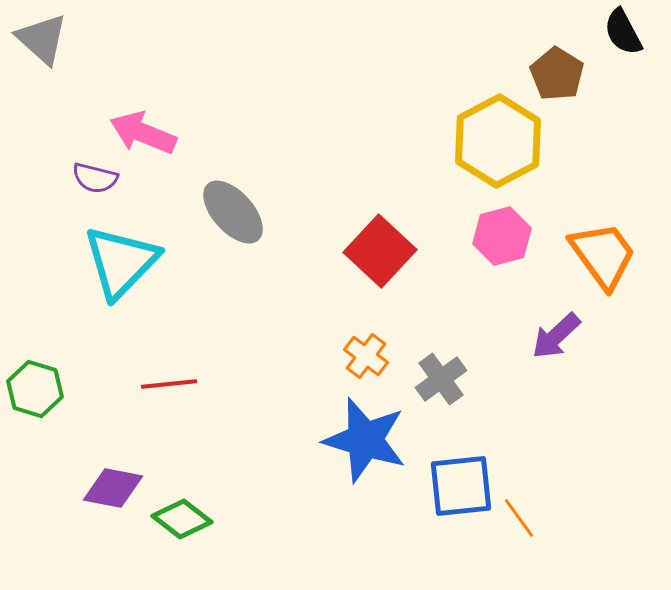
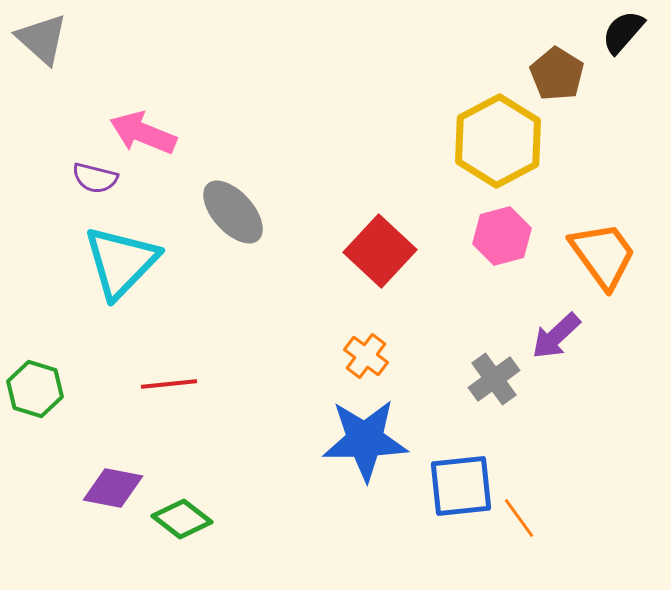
black semicircle: rotated 69 degrees clockwise
gray cross: moved 53 px right
blue star: rotated 18 degrees counterclockwise
